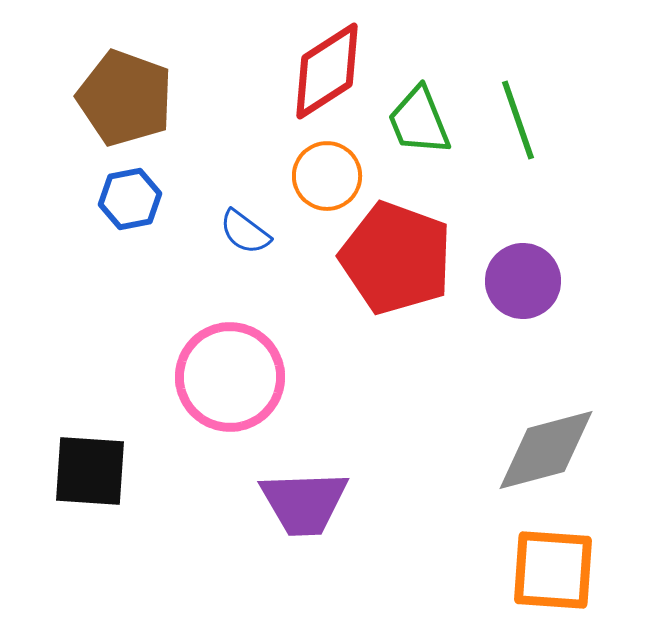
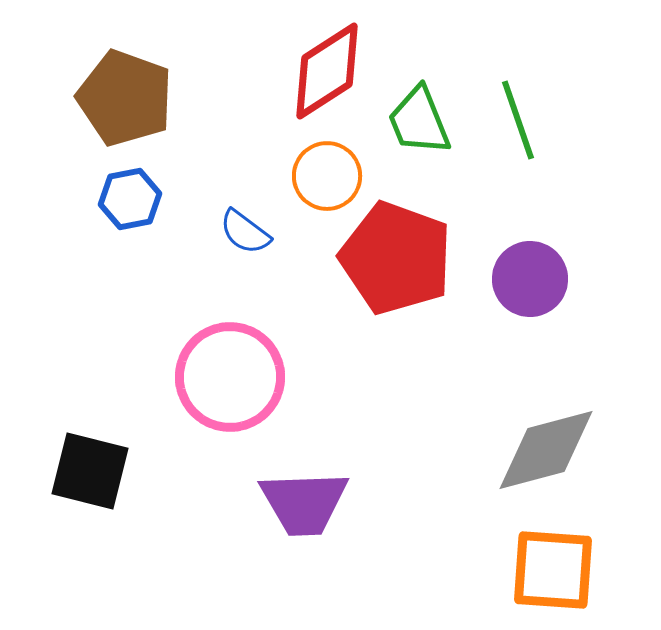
purple circle: moved 7 px right, 2 px up
black square: rotated 10 degrees clockwise
